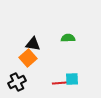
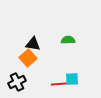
green semicircle: moved 2 px down
red line: moved 1 px left, 1 px down
